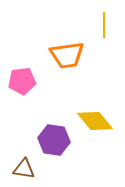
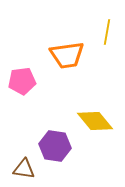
yellow line: moved 3 px right, 7 px down; rotated 10 degrees clockwise
purple hexagon: moved 1 px right, 6 px down
